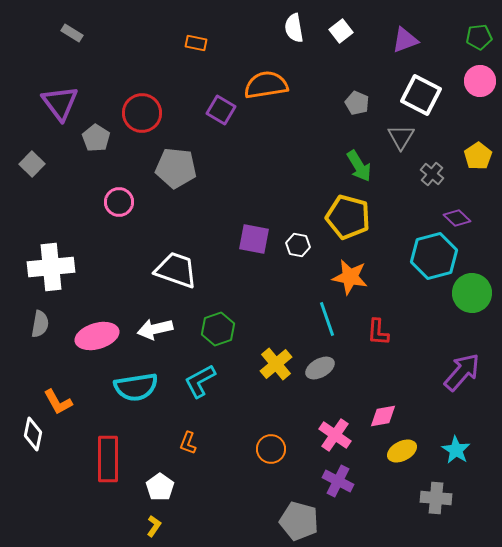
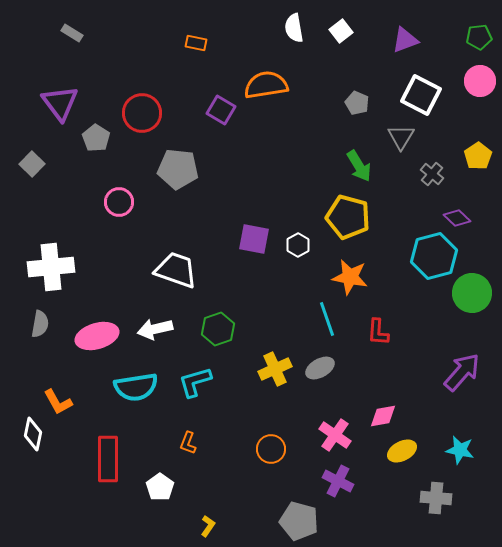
gray pentagon at (176, 168): moved 2 px right, 1 px down
white hexagon at (298, 245): rotated 20 degrees clockwise
yellow cross at (276, 364): moved 1 px left, 5 px down; rotated 16 degrees clockwise
cyan L-shape at (200, 381): moved 5 px left, 1 px down; rotated 12 degrees clockwise
cyan star at (456, 450): moved 4 px right; rotated 20 degrees counterclockwise
yellow L-shape at (154, 526): moved 54 px right
